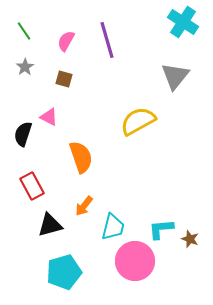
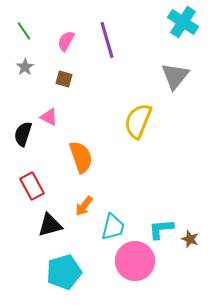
yellow semicircle: rotated 39 degrees counterclockwise
